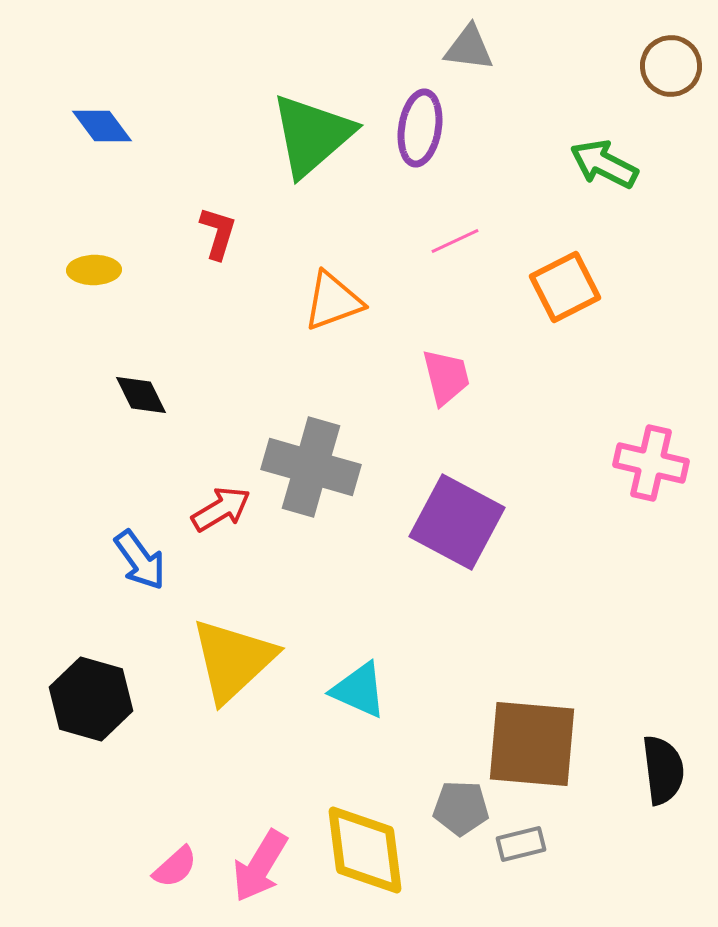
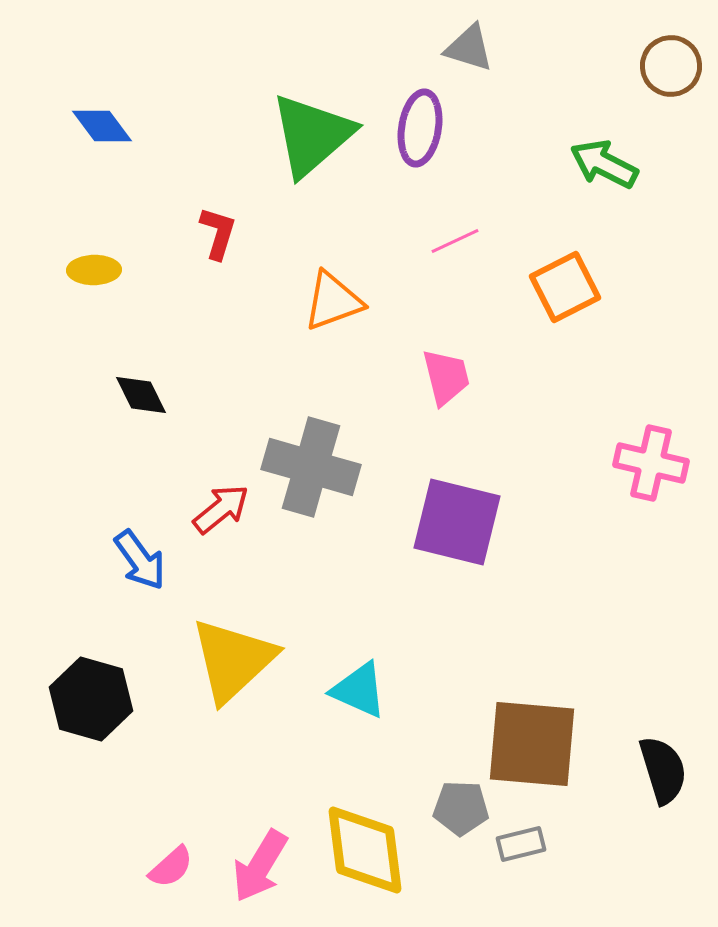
gray triangle: rotated 10 degrees clockwise
red arrow: rotated 8 degrees counterclockwise
purple square: rotated 14 degrees counterclockwise
black semicircle: rotated 10 degrees counterclockwise
pink semicircle: moved 4 px left
